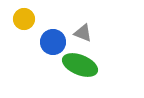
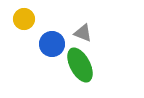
blue circle: moved 1 px left, 2 px down
green ellipse: rotated 40 degrees clockwise
